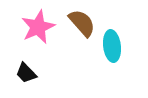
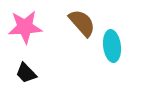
pink star: moved 13 px left; rotated 20 degrees clockwise
